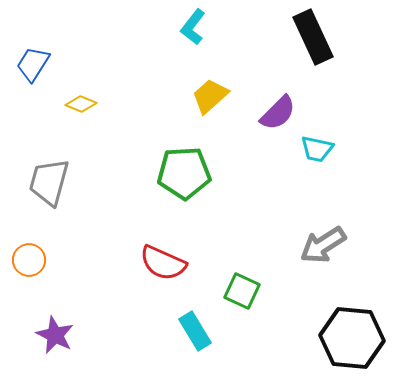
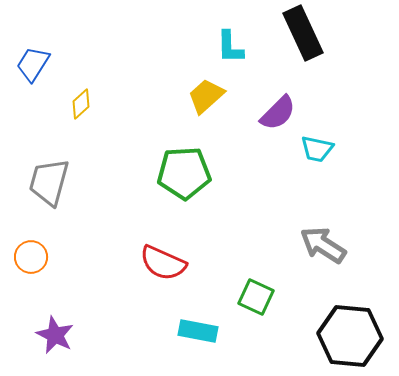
cyan L-shape: moved 37 px right, 20 px down; rotated 39 degrees counterclockwise
black rectangle: moved 10 px left, 4 px up
yellow trapezoid: moved 4 px left
yellow diamond: rotated 64 degrees counterclockwise
gray arrow: rotated 66 degrees clockwise
orange circle: moved 2 px right, 3 px up
green square: moved 14 px right, 6 px down
cyan rectangle: moved 3 px right; rotated 48 degrees counterclockwise
black hexagon: moved 2 px left, 2 px up
